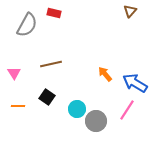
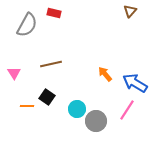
orange line: moved 9 px right
